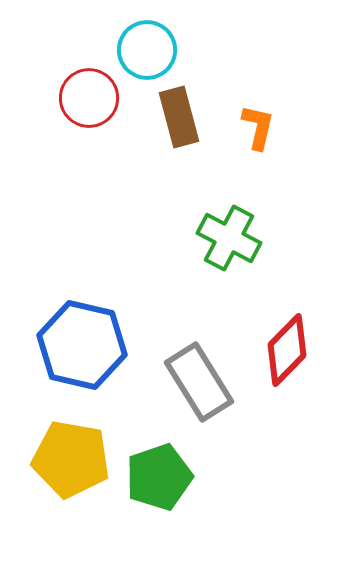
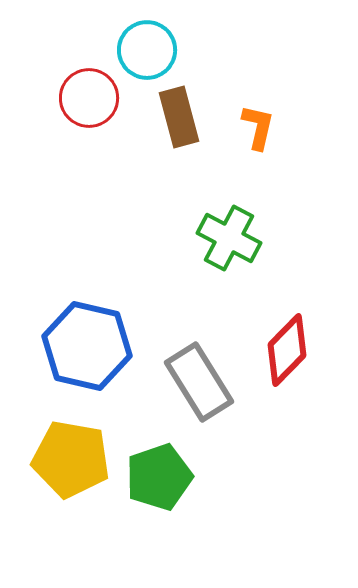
blue hexagon: moved 5 px right, 1 px down
